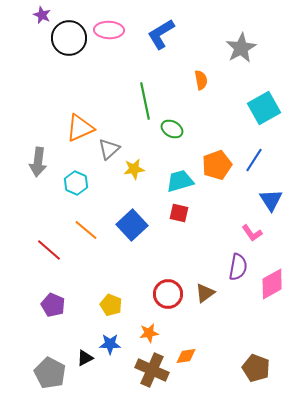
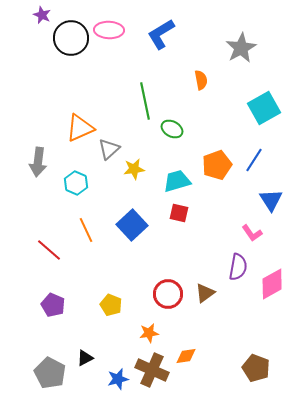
black circle: moved 2 px right
cyan trapezoid: moved 3 px left
orange line: rotated 25 degrees clockwise
blue star: moved 8 px right, 35 px down; rotated 15 degrees counterclockwise
